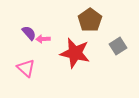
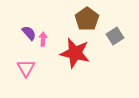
brown pentagon: moved 3 px left, 1 px up
pink arrow: rotated 96 degrees clockwise
gray square: moved 3 px left, 10 px up
pink triangle: rotated 18 degrees clockwise
